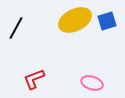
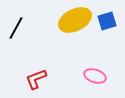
red L-shape: moved 2 px right
pink ellipse: moved 3 px right, 7 px up
